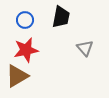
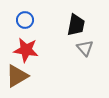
black trapezoid: moved 15 px right, 8 px down
red star: rotated 20 degrees clockwise
